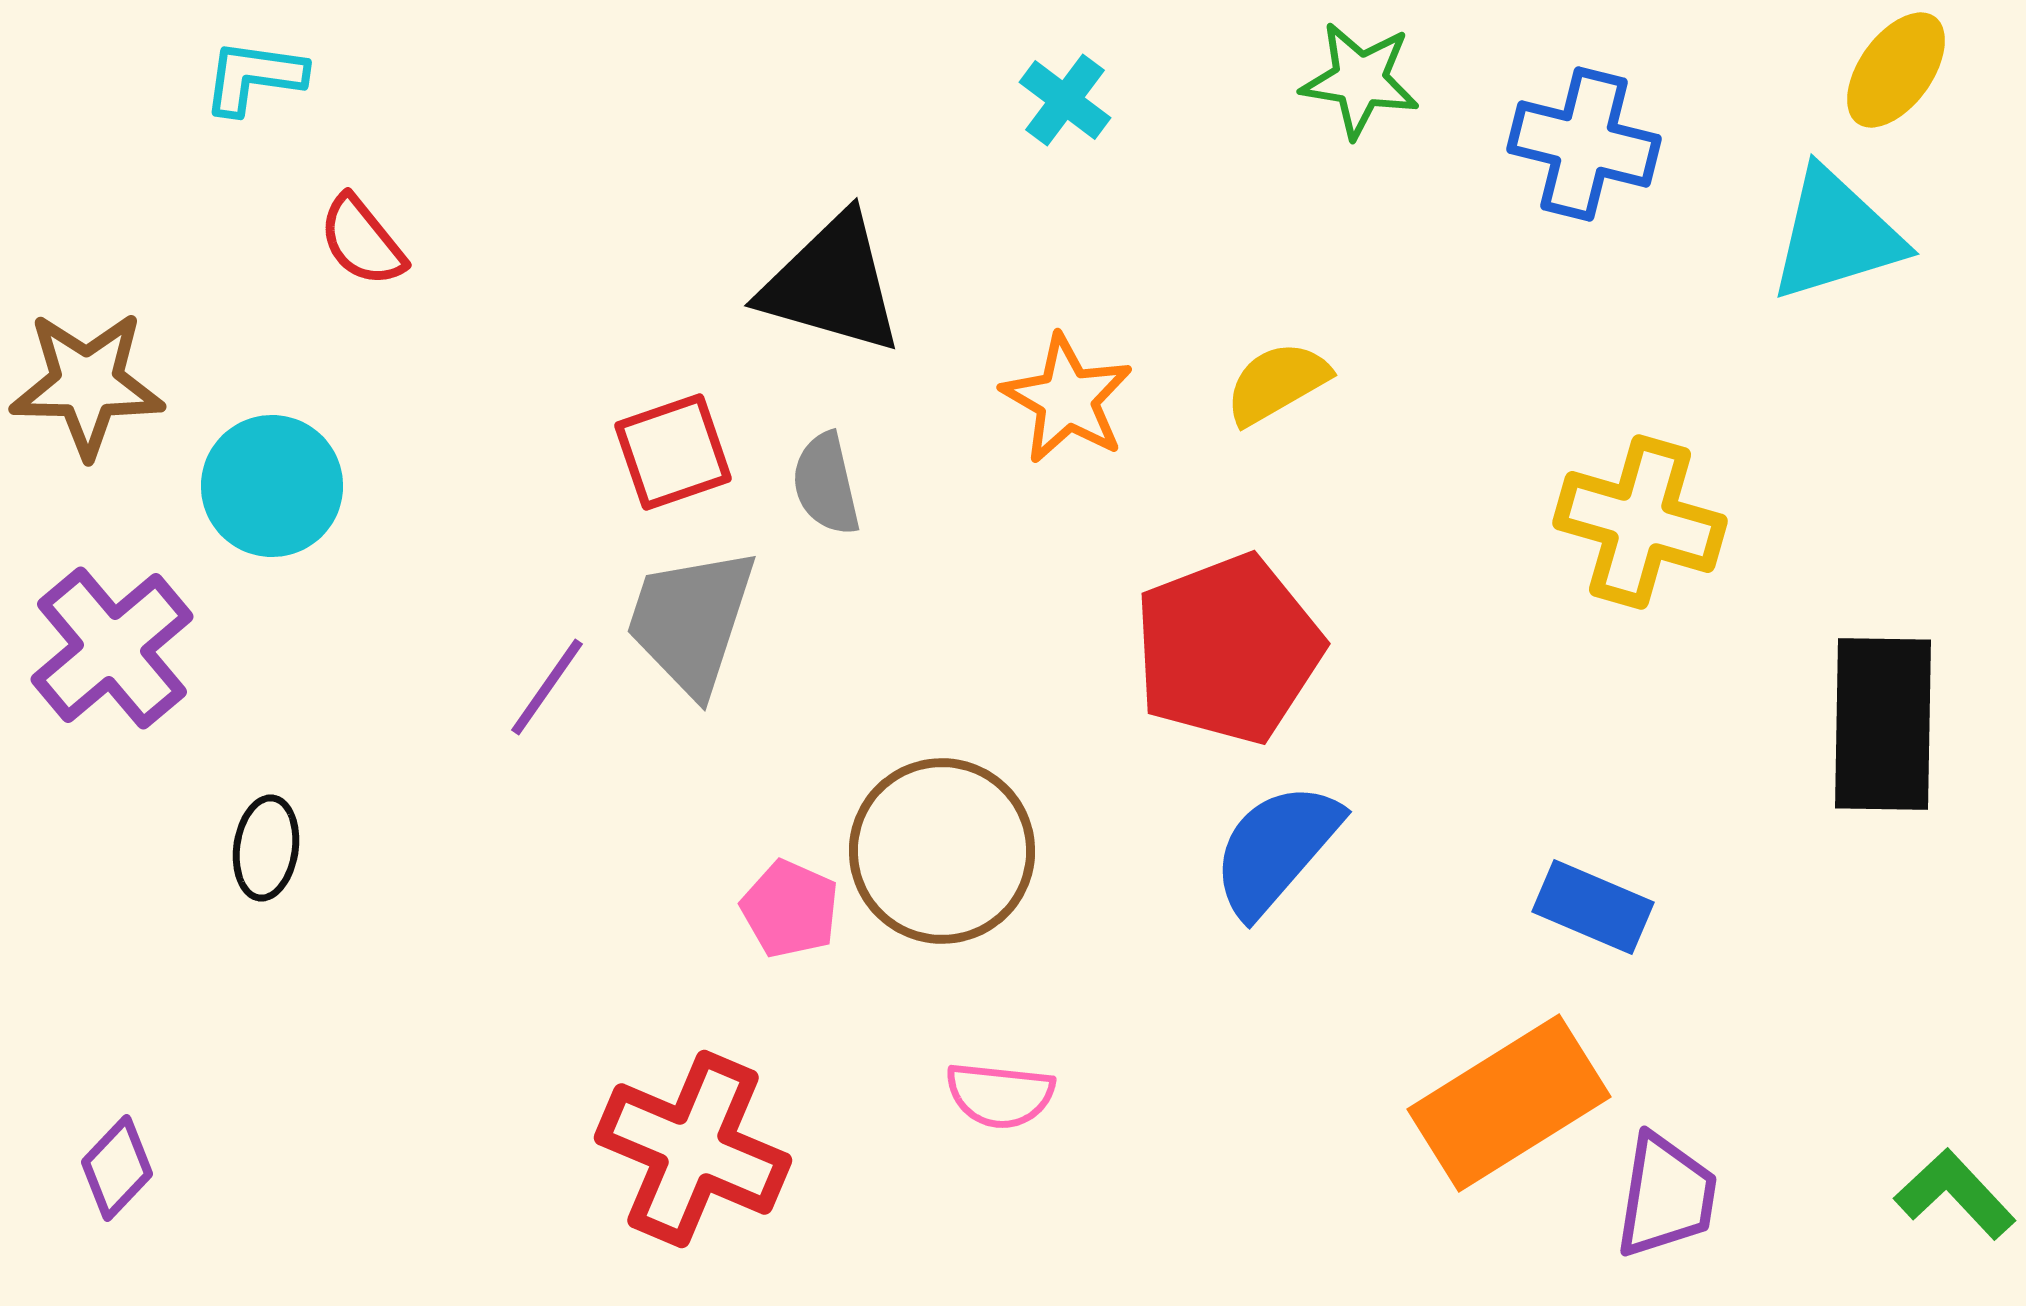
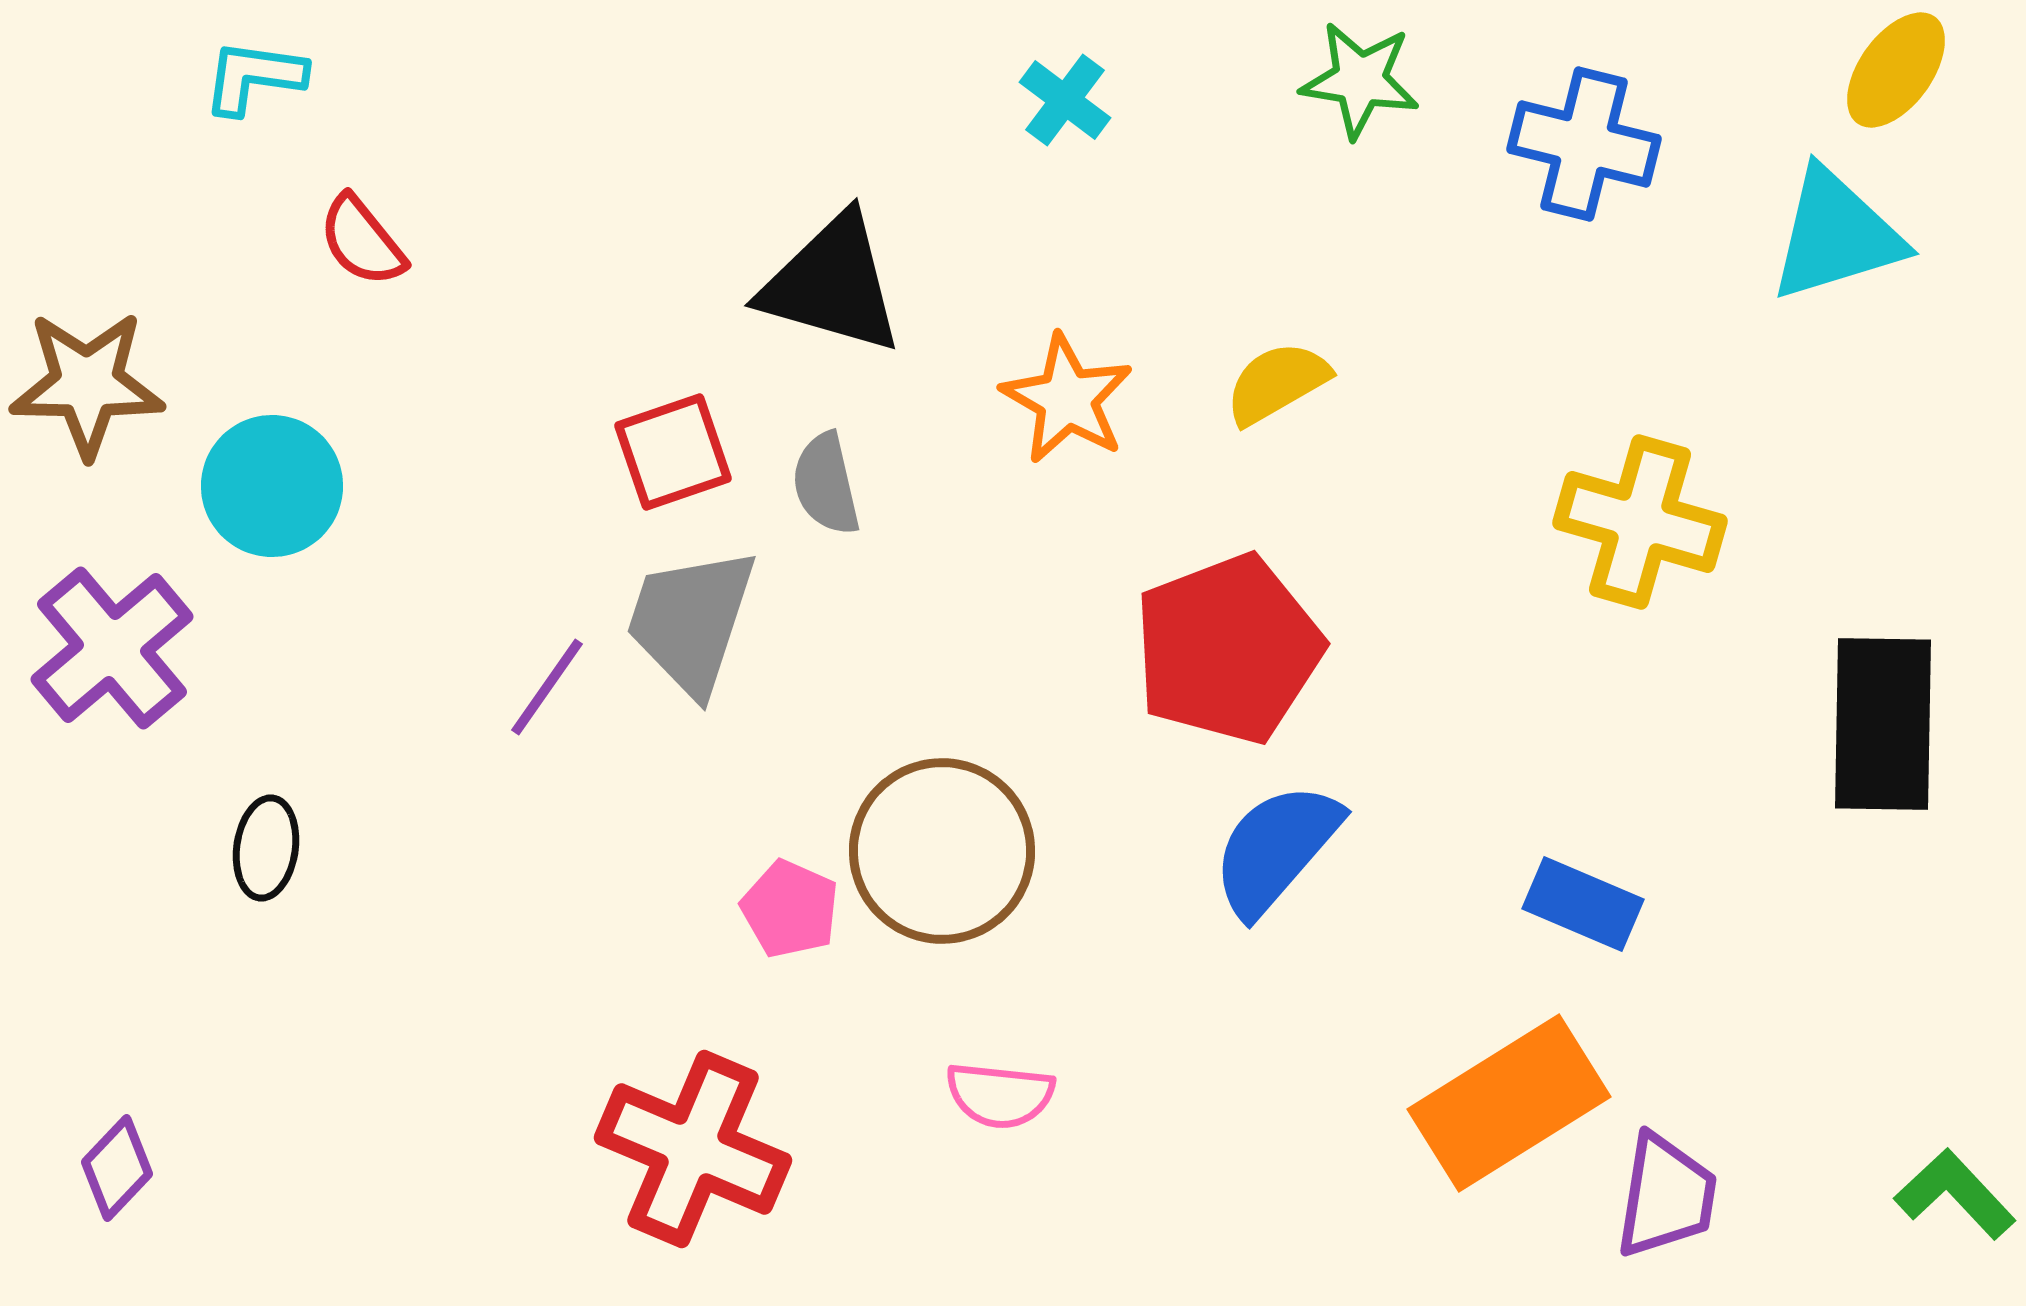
blue rectangle: moved 10 px left, 3 px up
